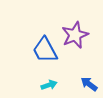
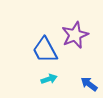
cyan arrow: moved 6 px up
